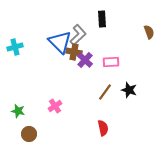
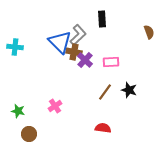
cyan cross: rotated 21 degrees clockwise
red semicircle: rotated 70 degrees counterclockwise
